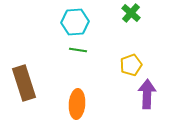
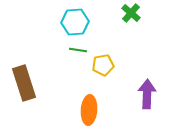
yellow pentagon: moved 28 px left; rotated 10 degrees clockwise
orange ellipse: moved 12 px right, 6 px down
